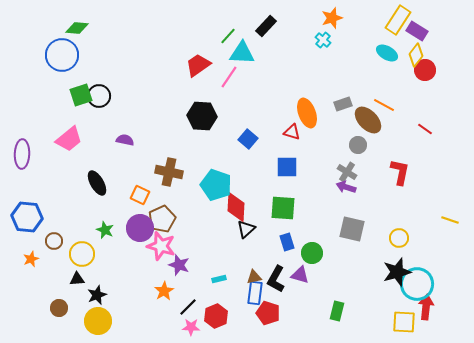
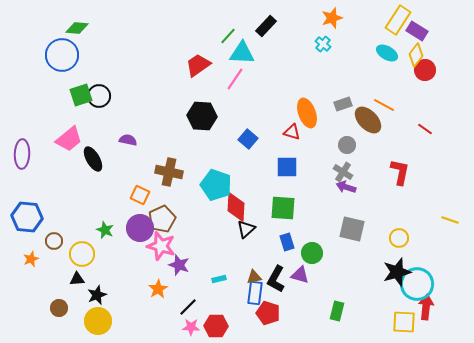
cyan cross at (323, 40): moved 4 px down
pink line at (229, 77): moved 6 px right, 2 px down
purple semicircle at (125, 140): moved 3 px right
gray circle at (358, 145): moved 11 px left
gray cross at (347, 172): moved 4 px left
black ellipse at (97, 183): moved 4 px left, 24 px up
orange star at (164, 291): moved 6 px left, 2 px up
red hexagon at (216, 316): moved 10 px down; rotated 25 degrees clockwise
